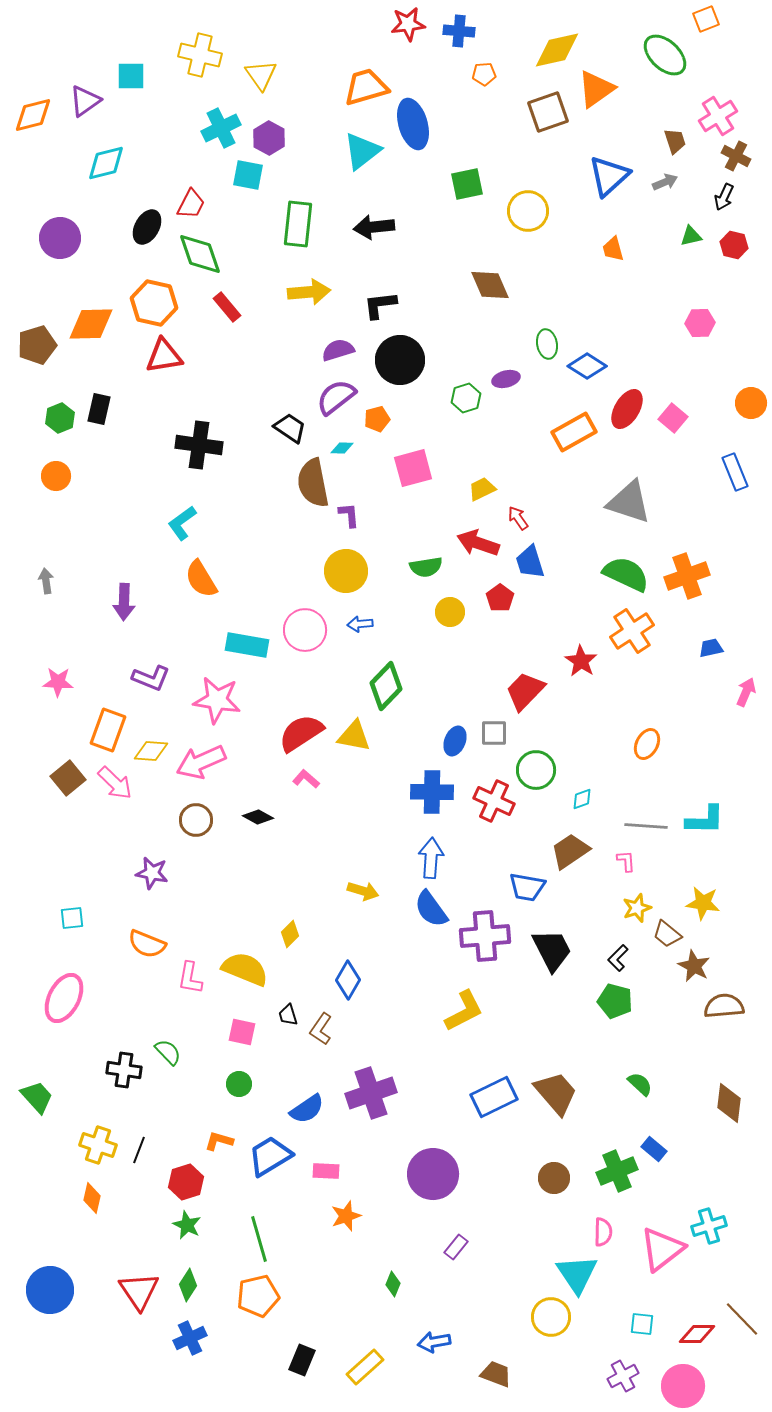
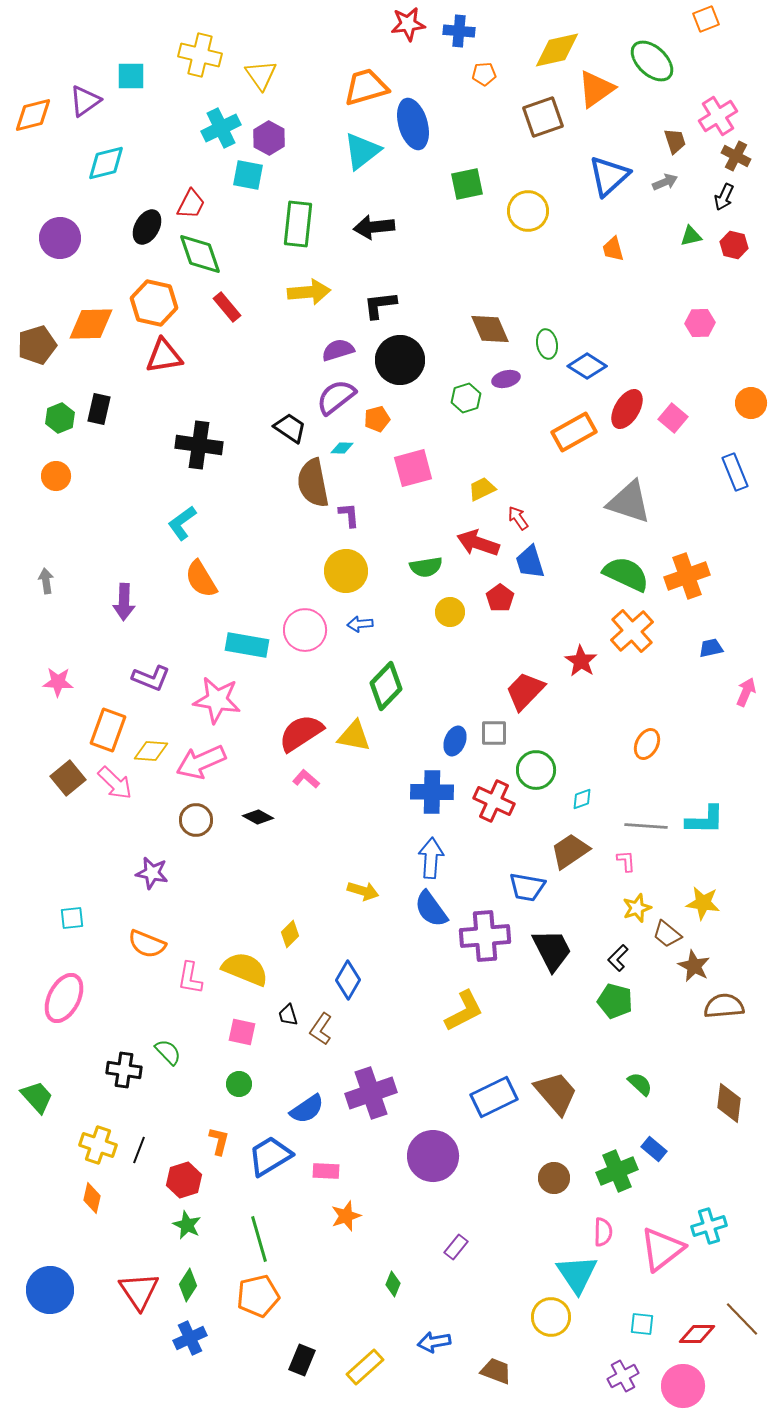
green ellipse at (665, 55): moved 13 px left, 6 px down
brown square at (548, 112): moved 5 px left, 5 px down
brown diamond at (490, 285): moved 44 px down
orange cross at (632, 631): rotated 9 degrees counterclockwise
orange L-shape at (219, 1141): rotated 88 degrees clockwise
purple circle at (433, 1174): moved 18 px up
red hexagon at (186, 1182): moved 2 px left, 2 px up
brown trapezoid at (496, 1374): moved 3 px up
